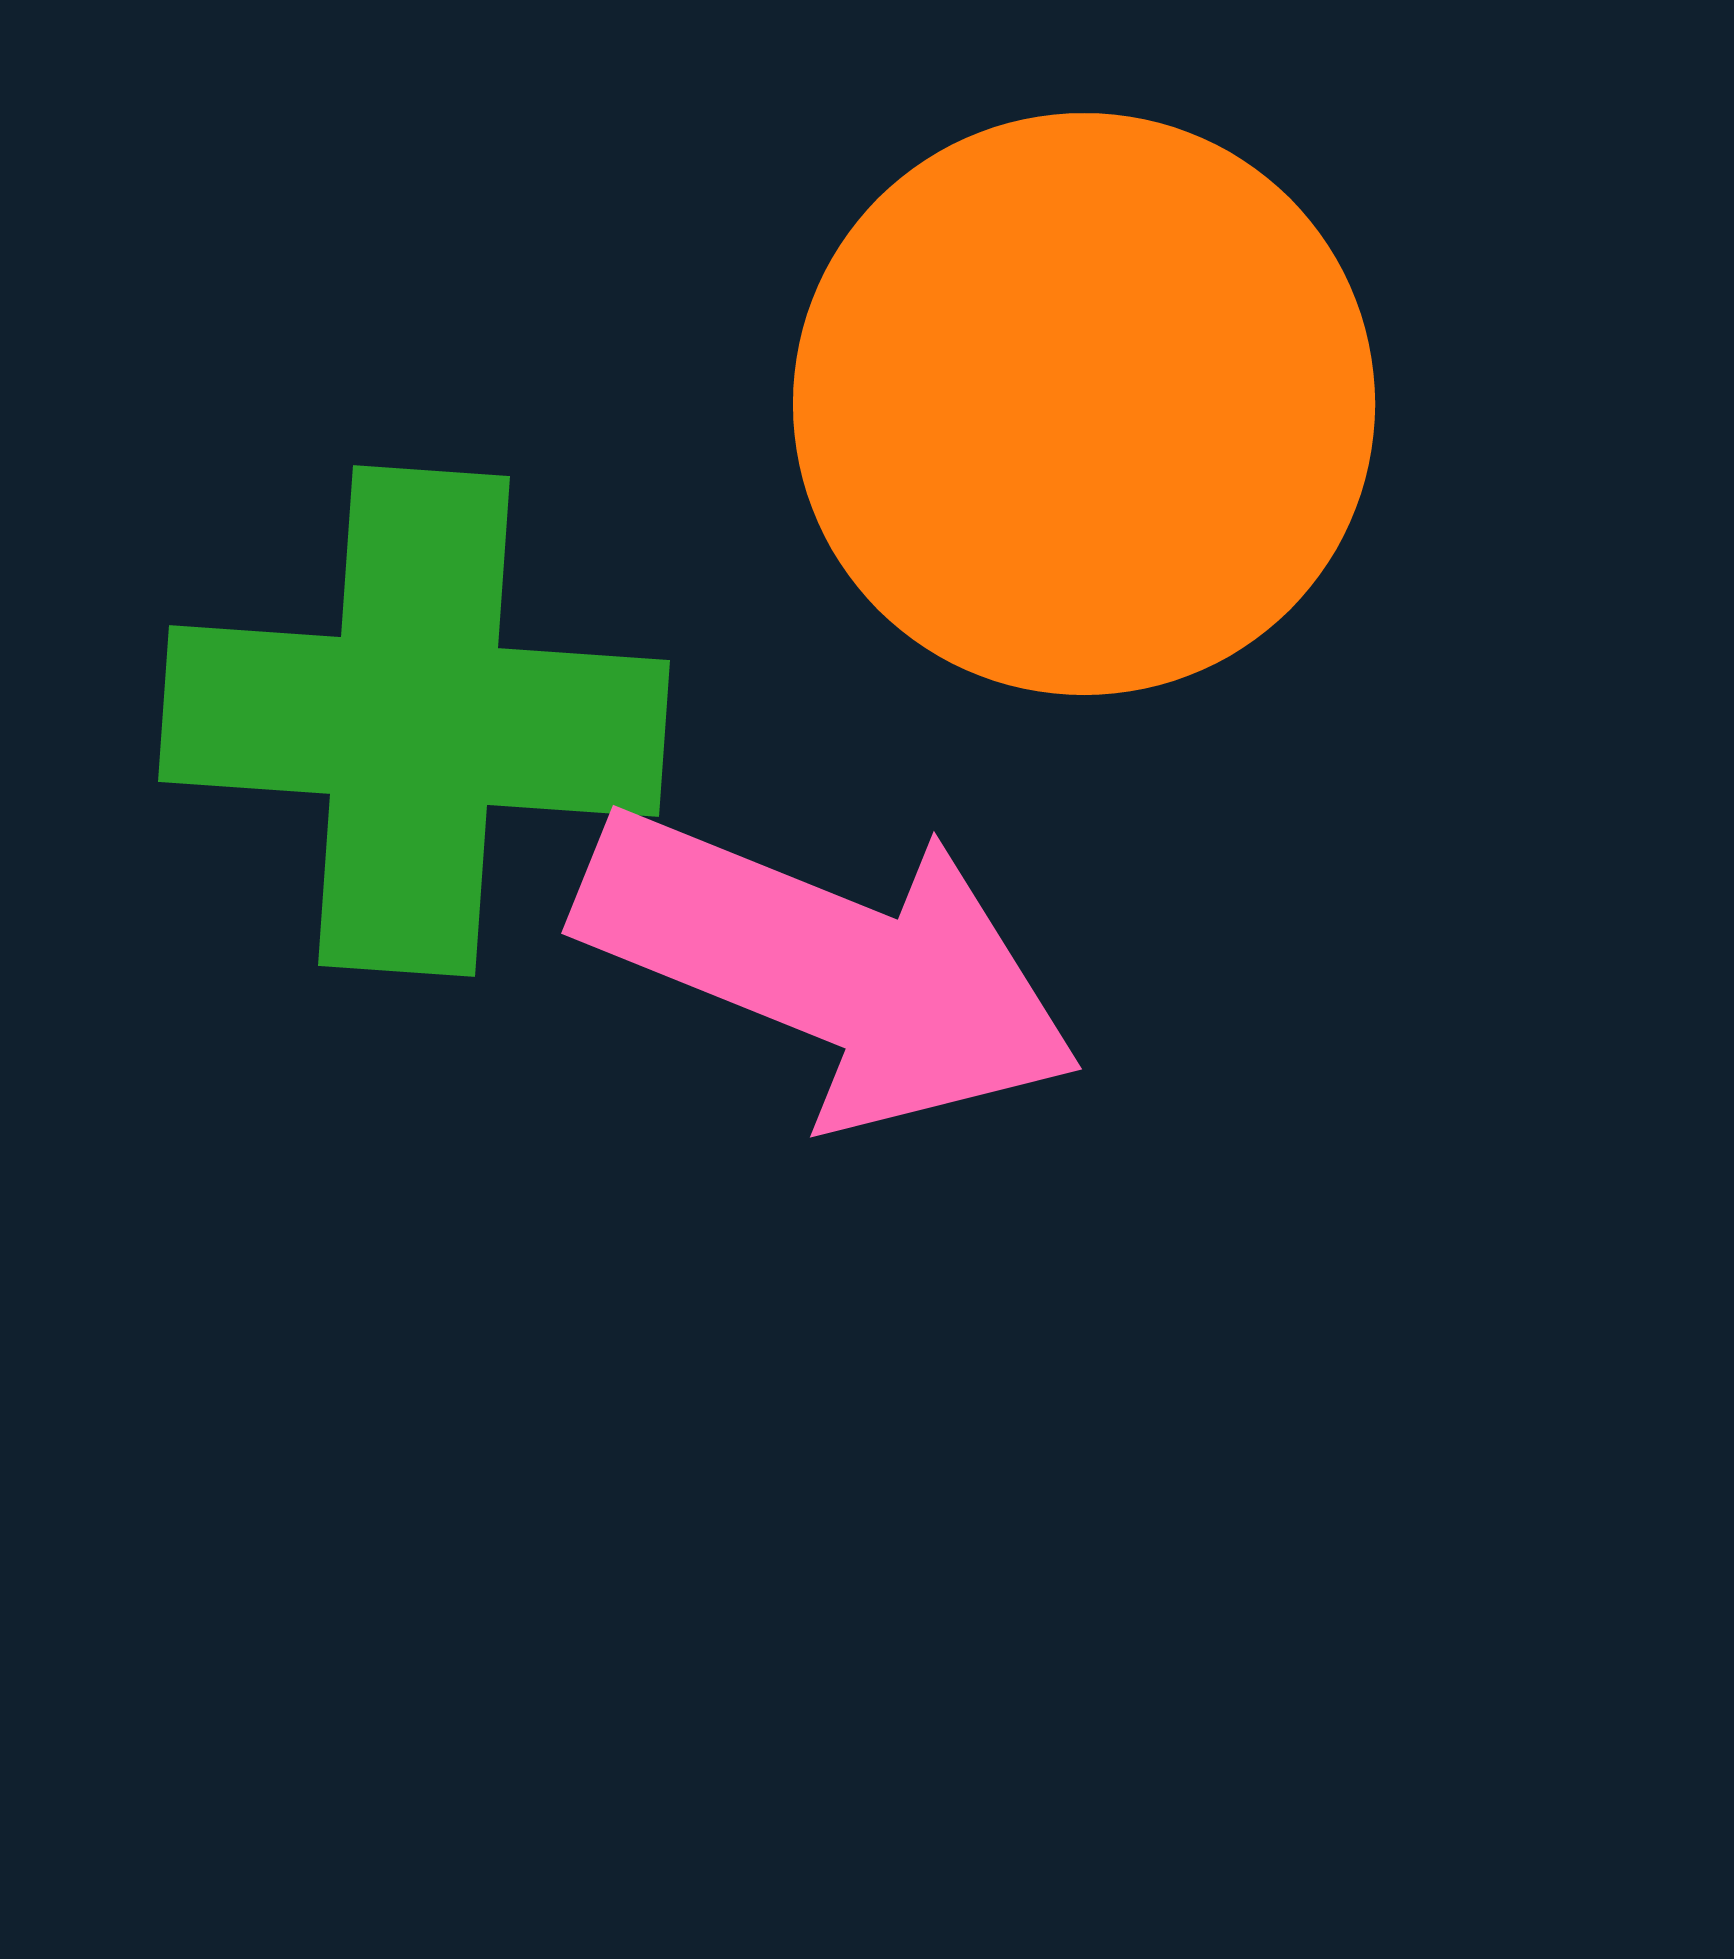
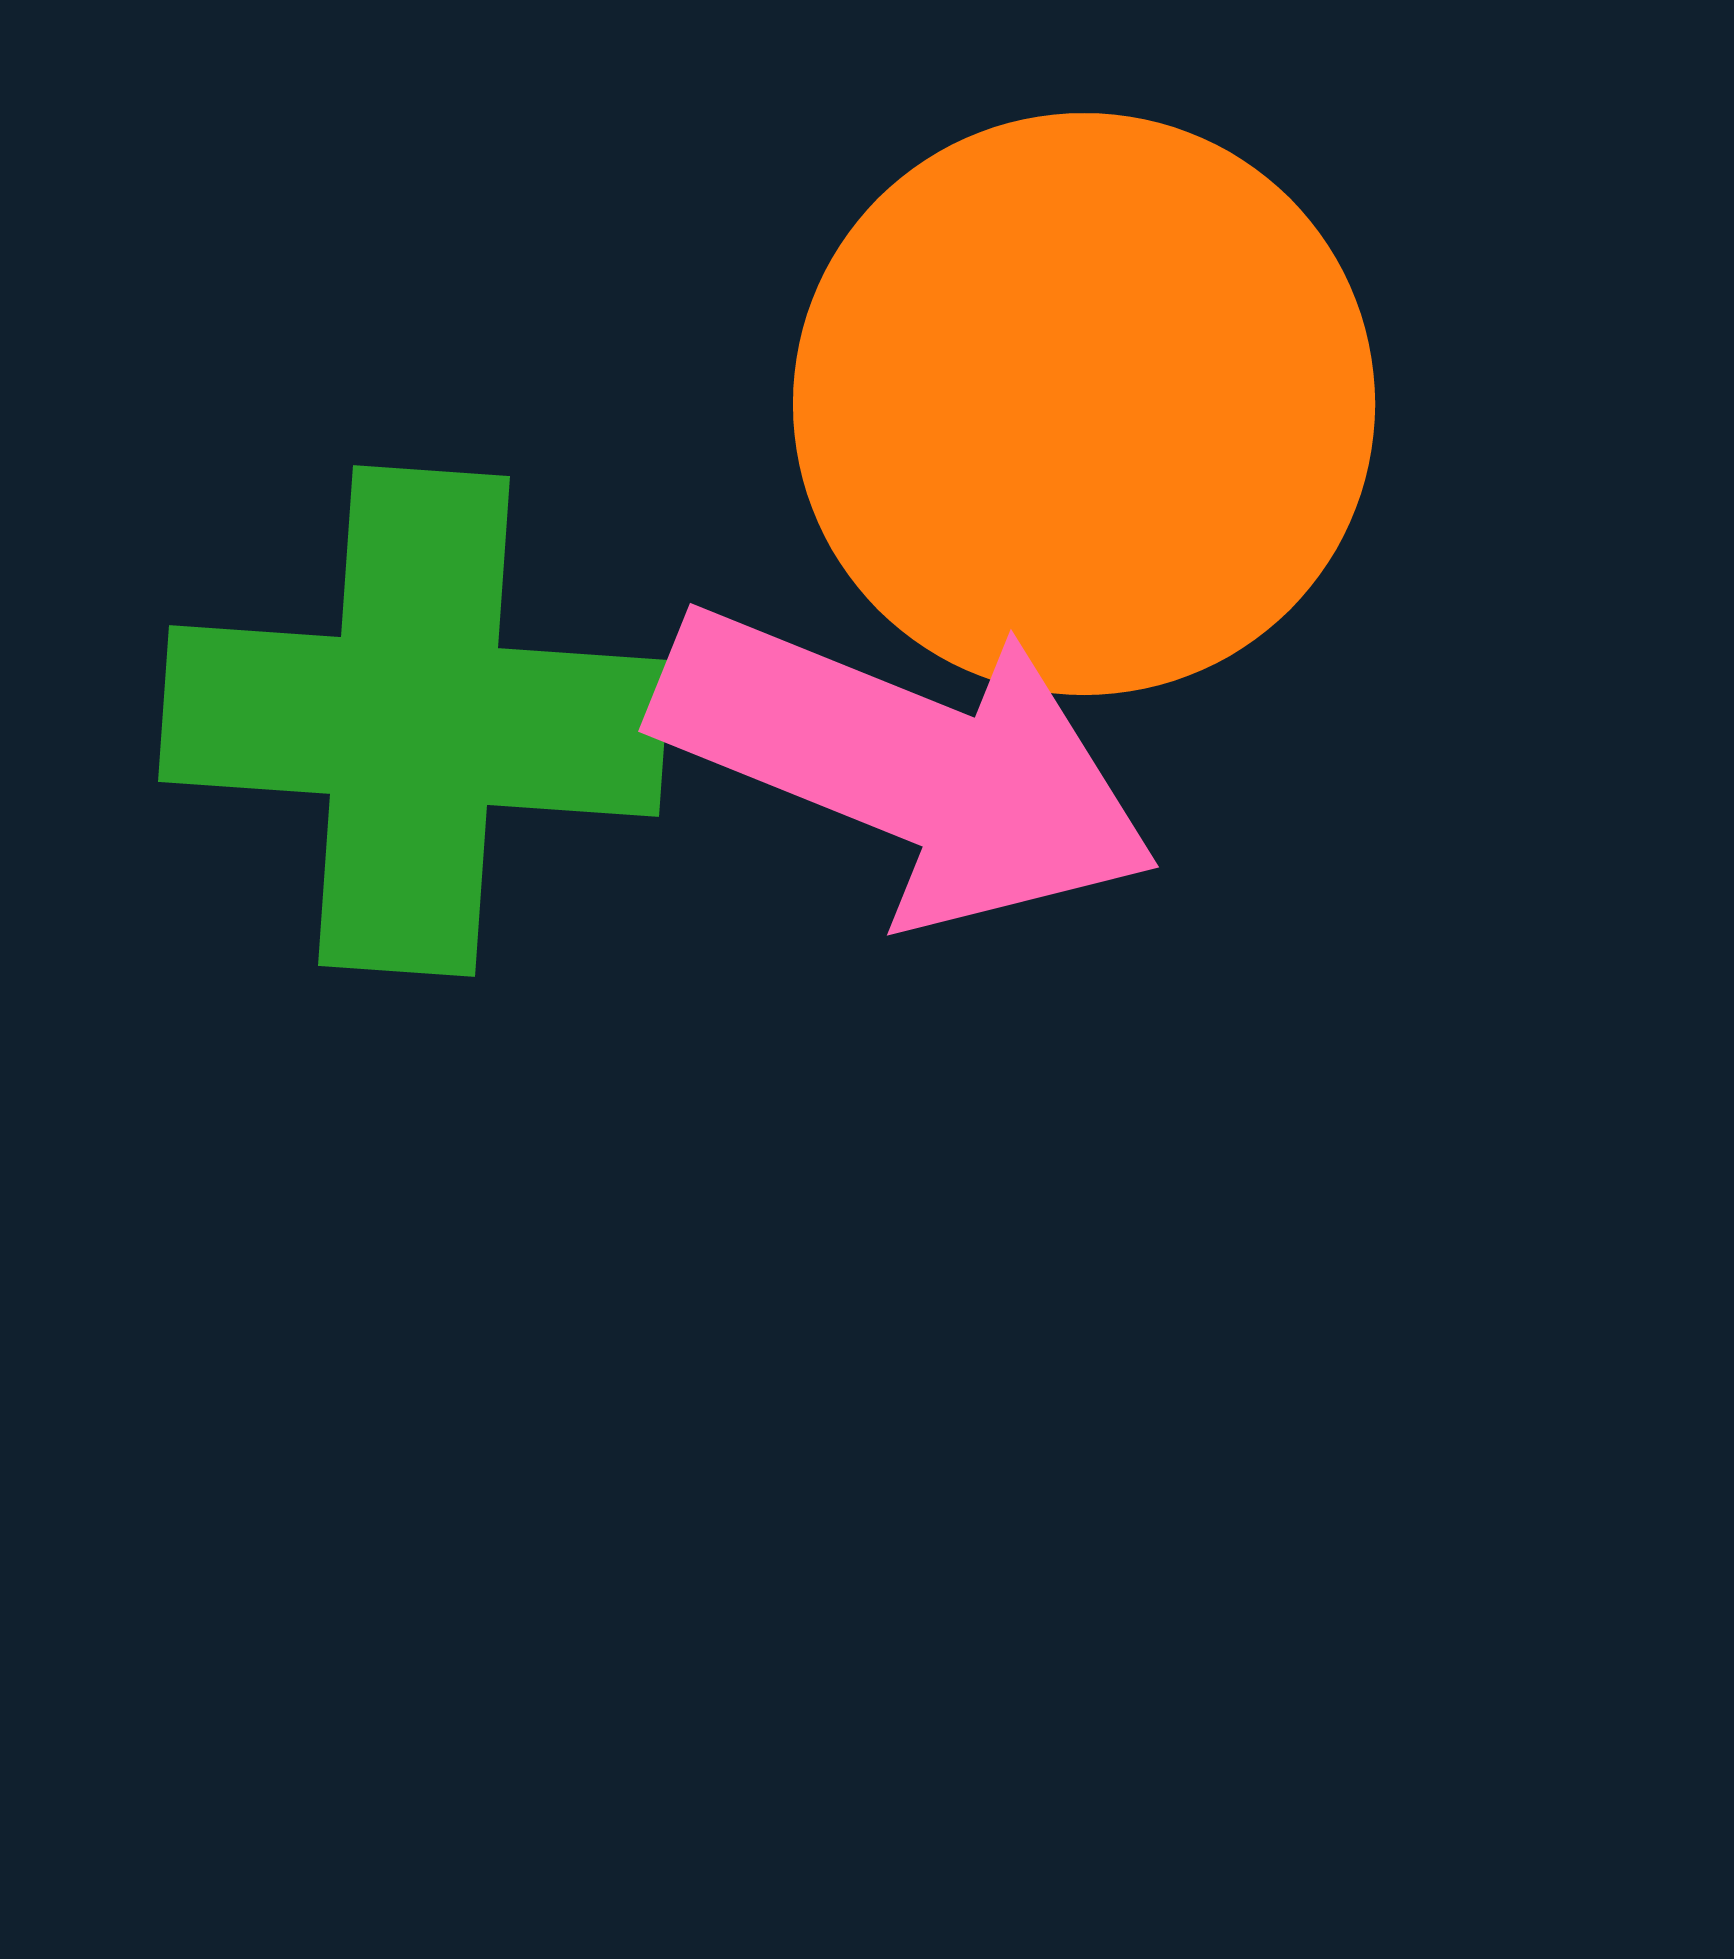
pink arrow: moved 77 px right, 202 px up
